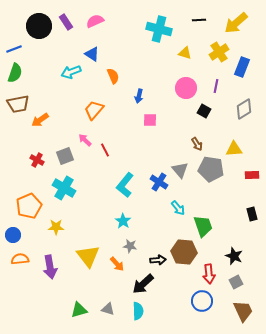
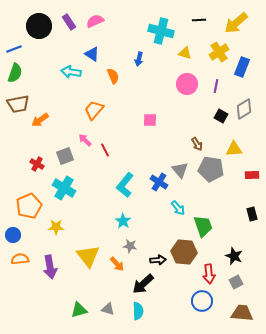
purple rectangle at (66, 22): moved 3 px right
cyan cross at (159, 29): moved 2 px right, 2 px down
cyan arrow at (71, 72): rotated 30 degrees clockwise
pink circle at (186, 88): moved 1 px right, 4 px up
blue arrow at (139, 96): moved 37 px up
black square at (204, 111): moved 17 px right, 5 px down
red cross at (37, 160): moved 4 px down
brown trapezoid at (243, 311): moved 1 px left, 2 px down; rotated 60 degrees counterclockwise
